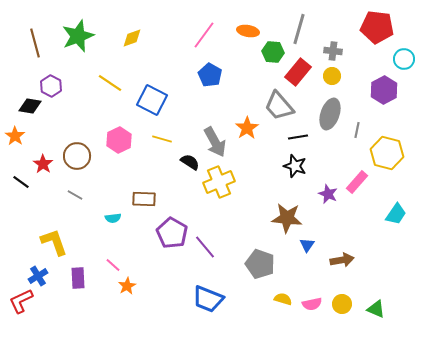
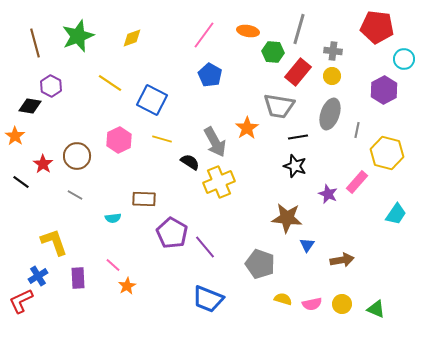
gray trapezoid at (279, 106): rotated 40 degrees counterclockwise
